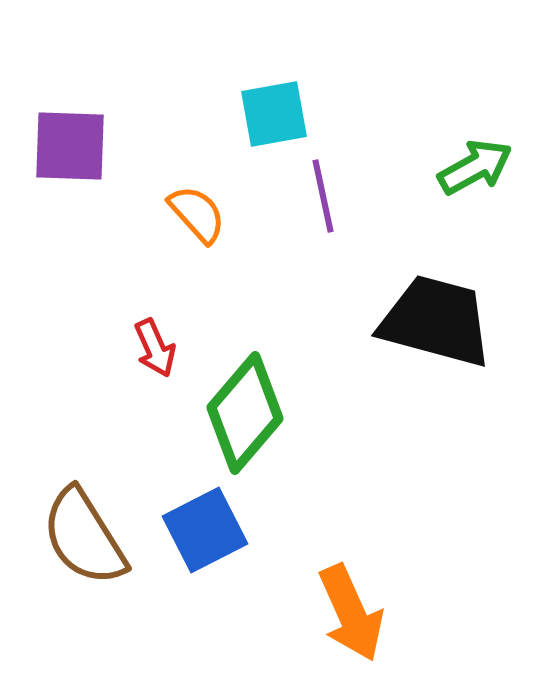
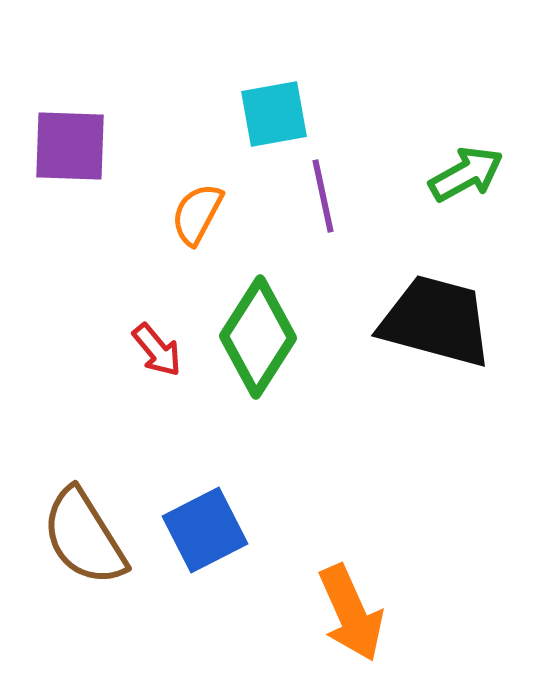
green arrow: moved 9 px left, 7 px down
orange semicircle: rotated 110 degrees counterclockwise
red arrow: moved 2 px right, 2 px down; rotated 16 degrees counterclockwise
green diamond: moved 13 px right, 76 px up; rotated 8 degrees counterclockwise
